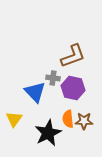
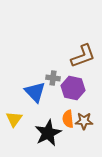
brown L-shape: moved 10 px right
